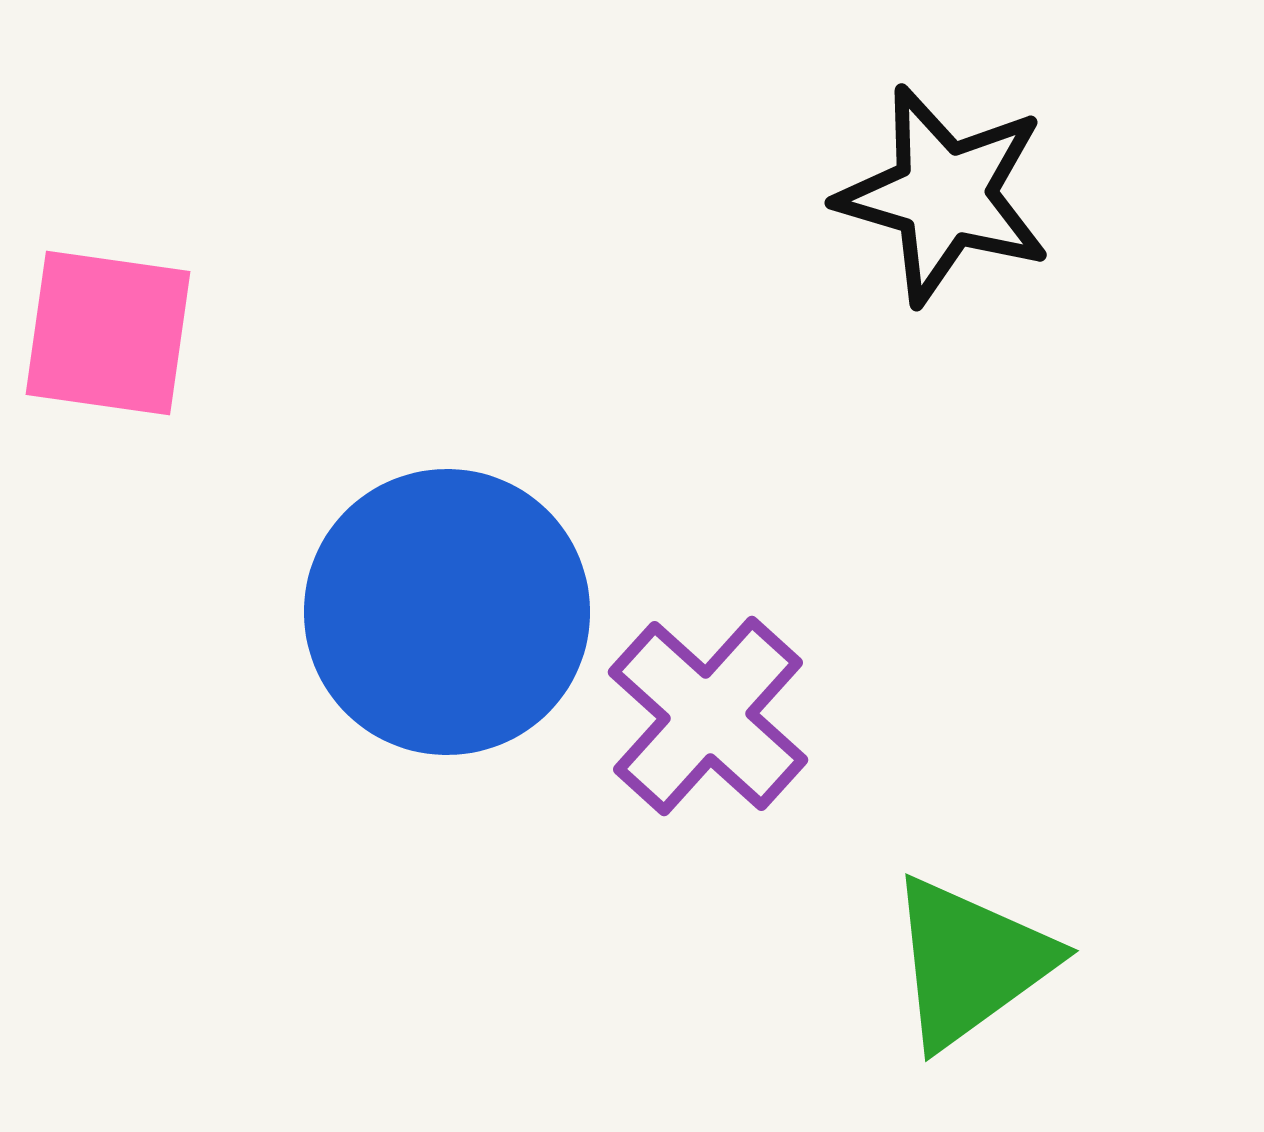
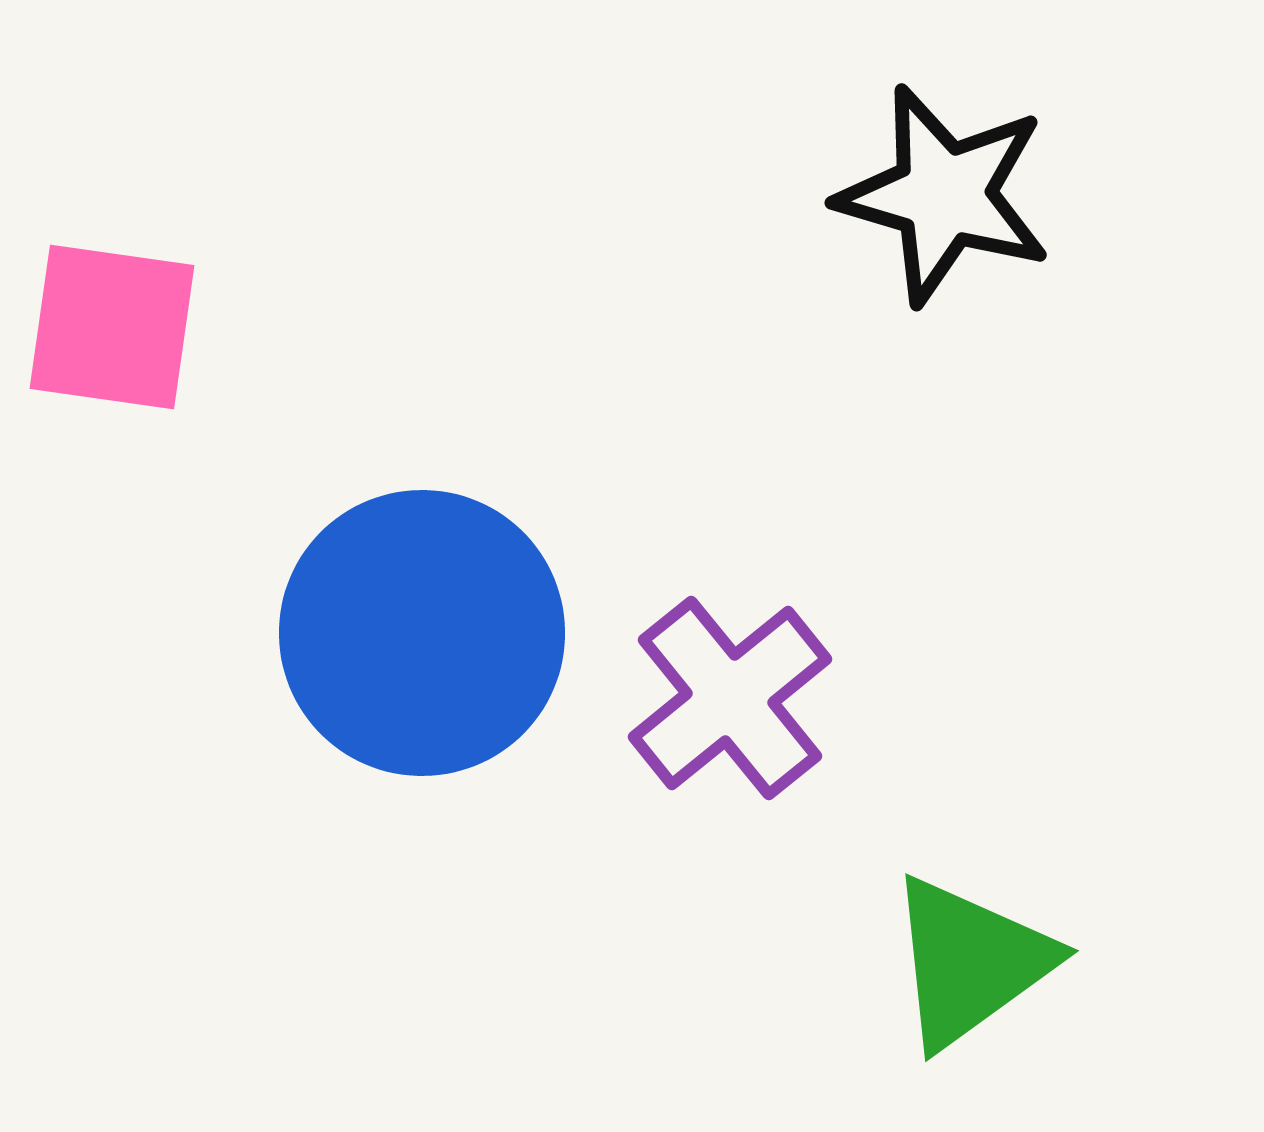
pink square: moved 4 px right, 6 px up
blue circle: moved 25 px left, 21 px down
purple cross: moved 22 px right, 18 px up; rotated 9 degrees clockwise
